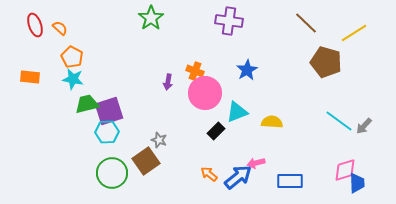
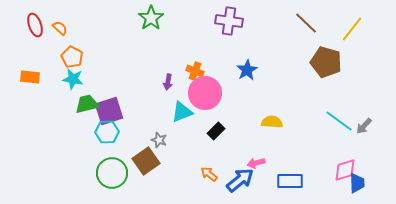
yellow line: moved 2 px left, 4 px up; rotated 20 degrees counterclockwise
cyan triangle: moved 55 px left
blue arrow: moved 2 px right, 3 px down
